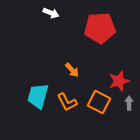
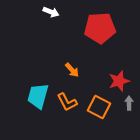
white arrow: moved 1 px up
orange square: moved 5 px down
